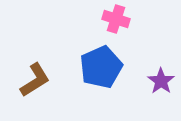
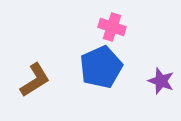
pink cross: moved 4 px left, 8 px down
purple star: rotated 16 degrees counterclockwise
